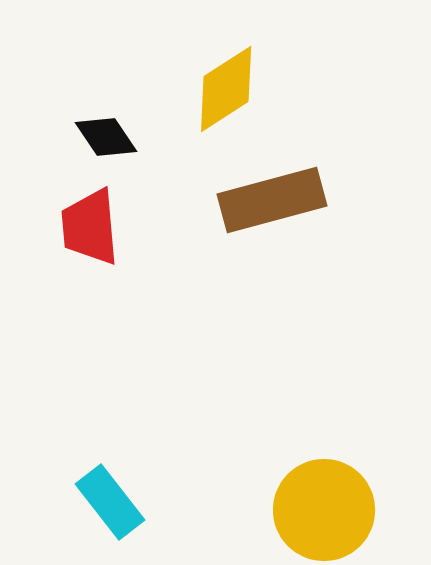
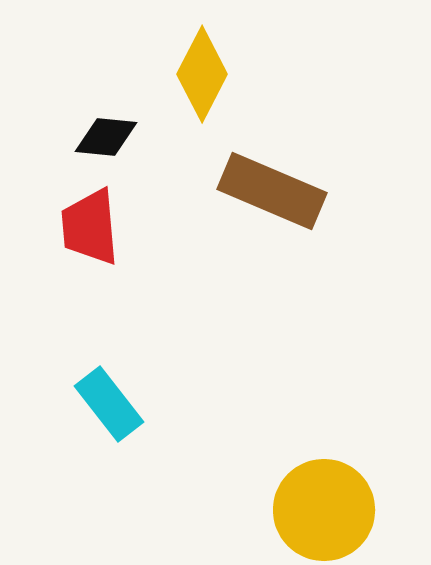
yellow diamond: moved 24 px left, 15 px up; rotated 30 degrees counterclockwise
black diamond: rotated 50 degrees counterclockwise
brown rectangle: moved 9 px up; rotated 38 degrees clockwise
cyan rectangle: moved 1 px left, 98 px up
